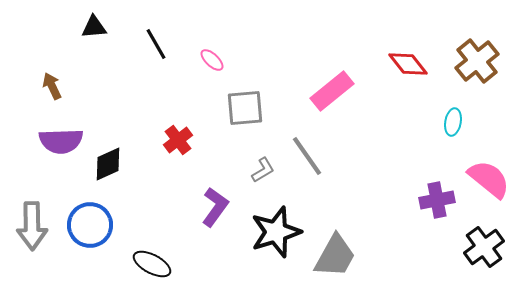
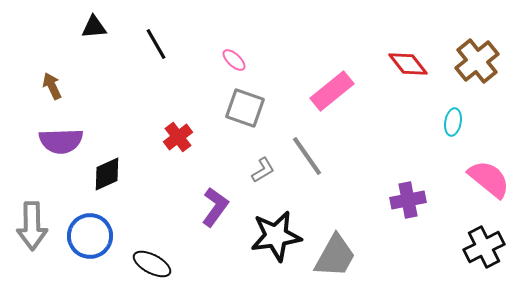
pink ellipse: moved 22 px right
gray square: rotated 24 degrees clockwise
red cross: moved 3 px up
black diamond: moved 1 px left, 10 px down
purple cross: moved 29 px left
blue circle: moved 11 px down
black star: moved 4 px down; rotated 9 degrees clockwise
black cross: rotated 9 degrees clockwise
